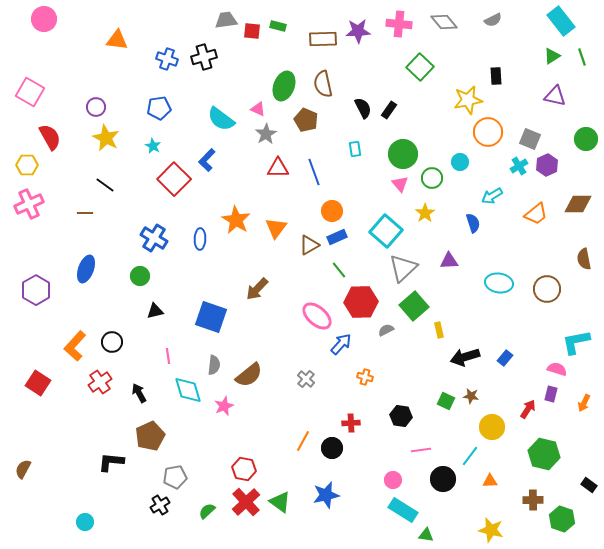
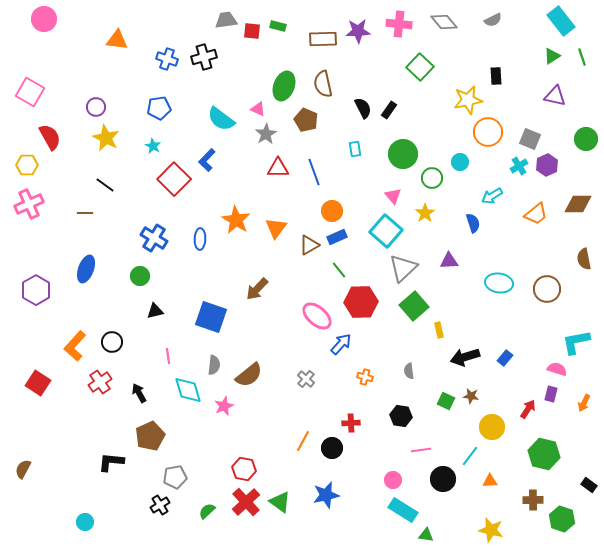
pink triangle at (400, 184): moved 7 px left, 12 px down
gray semicircle at (386, 330): moved 23 px right, 41 px down; rotated 70 degrees counterclockwise
